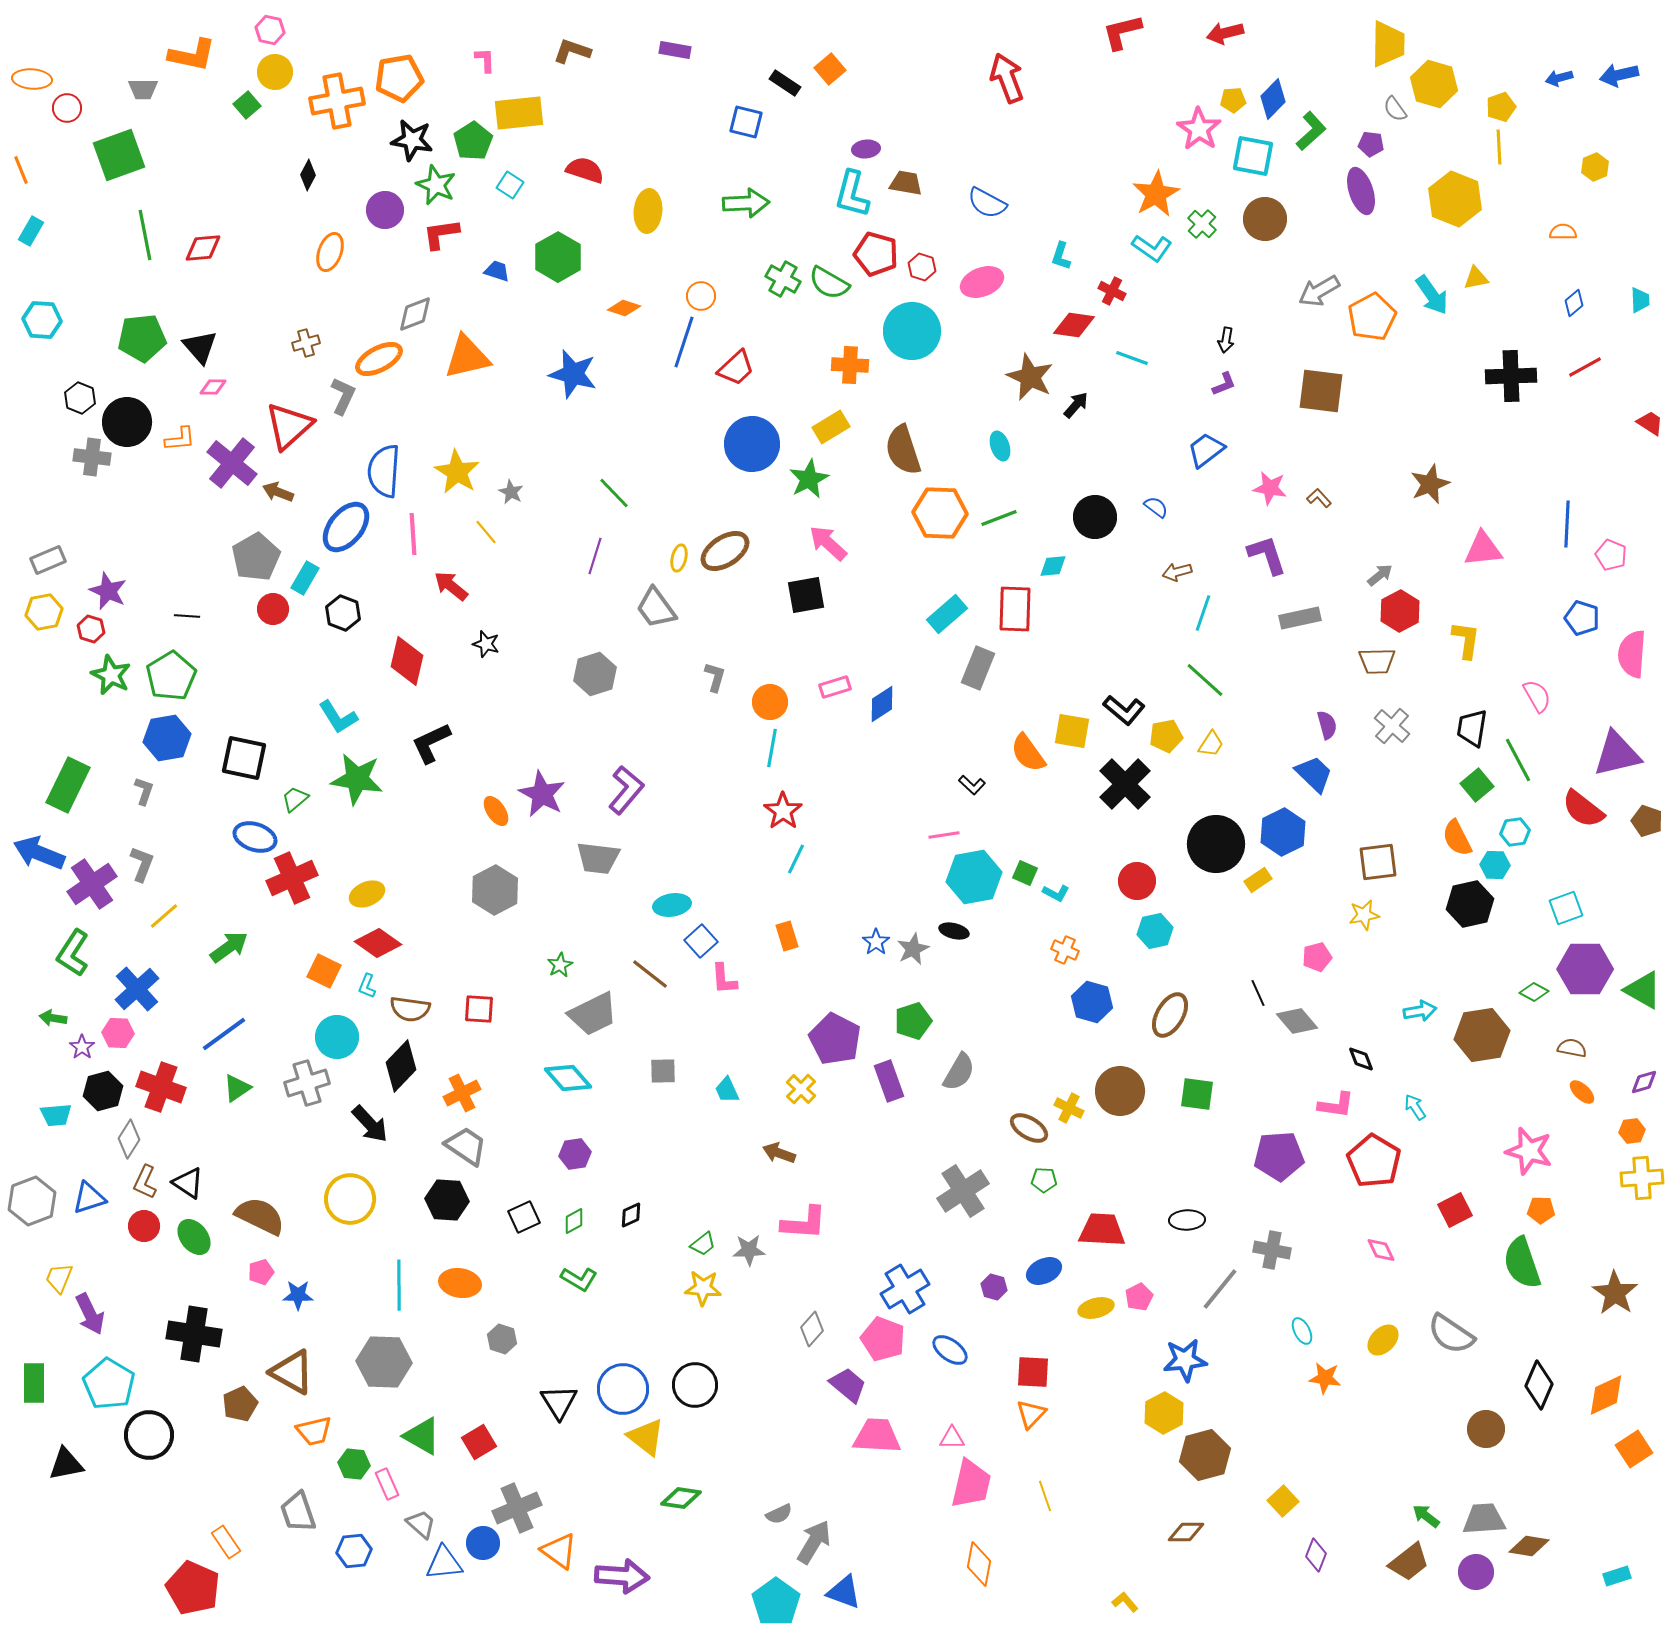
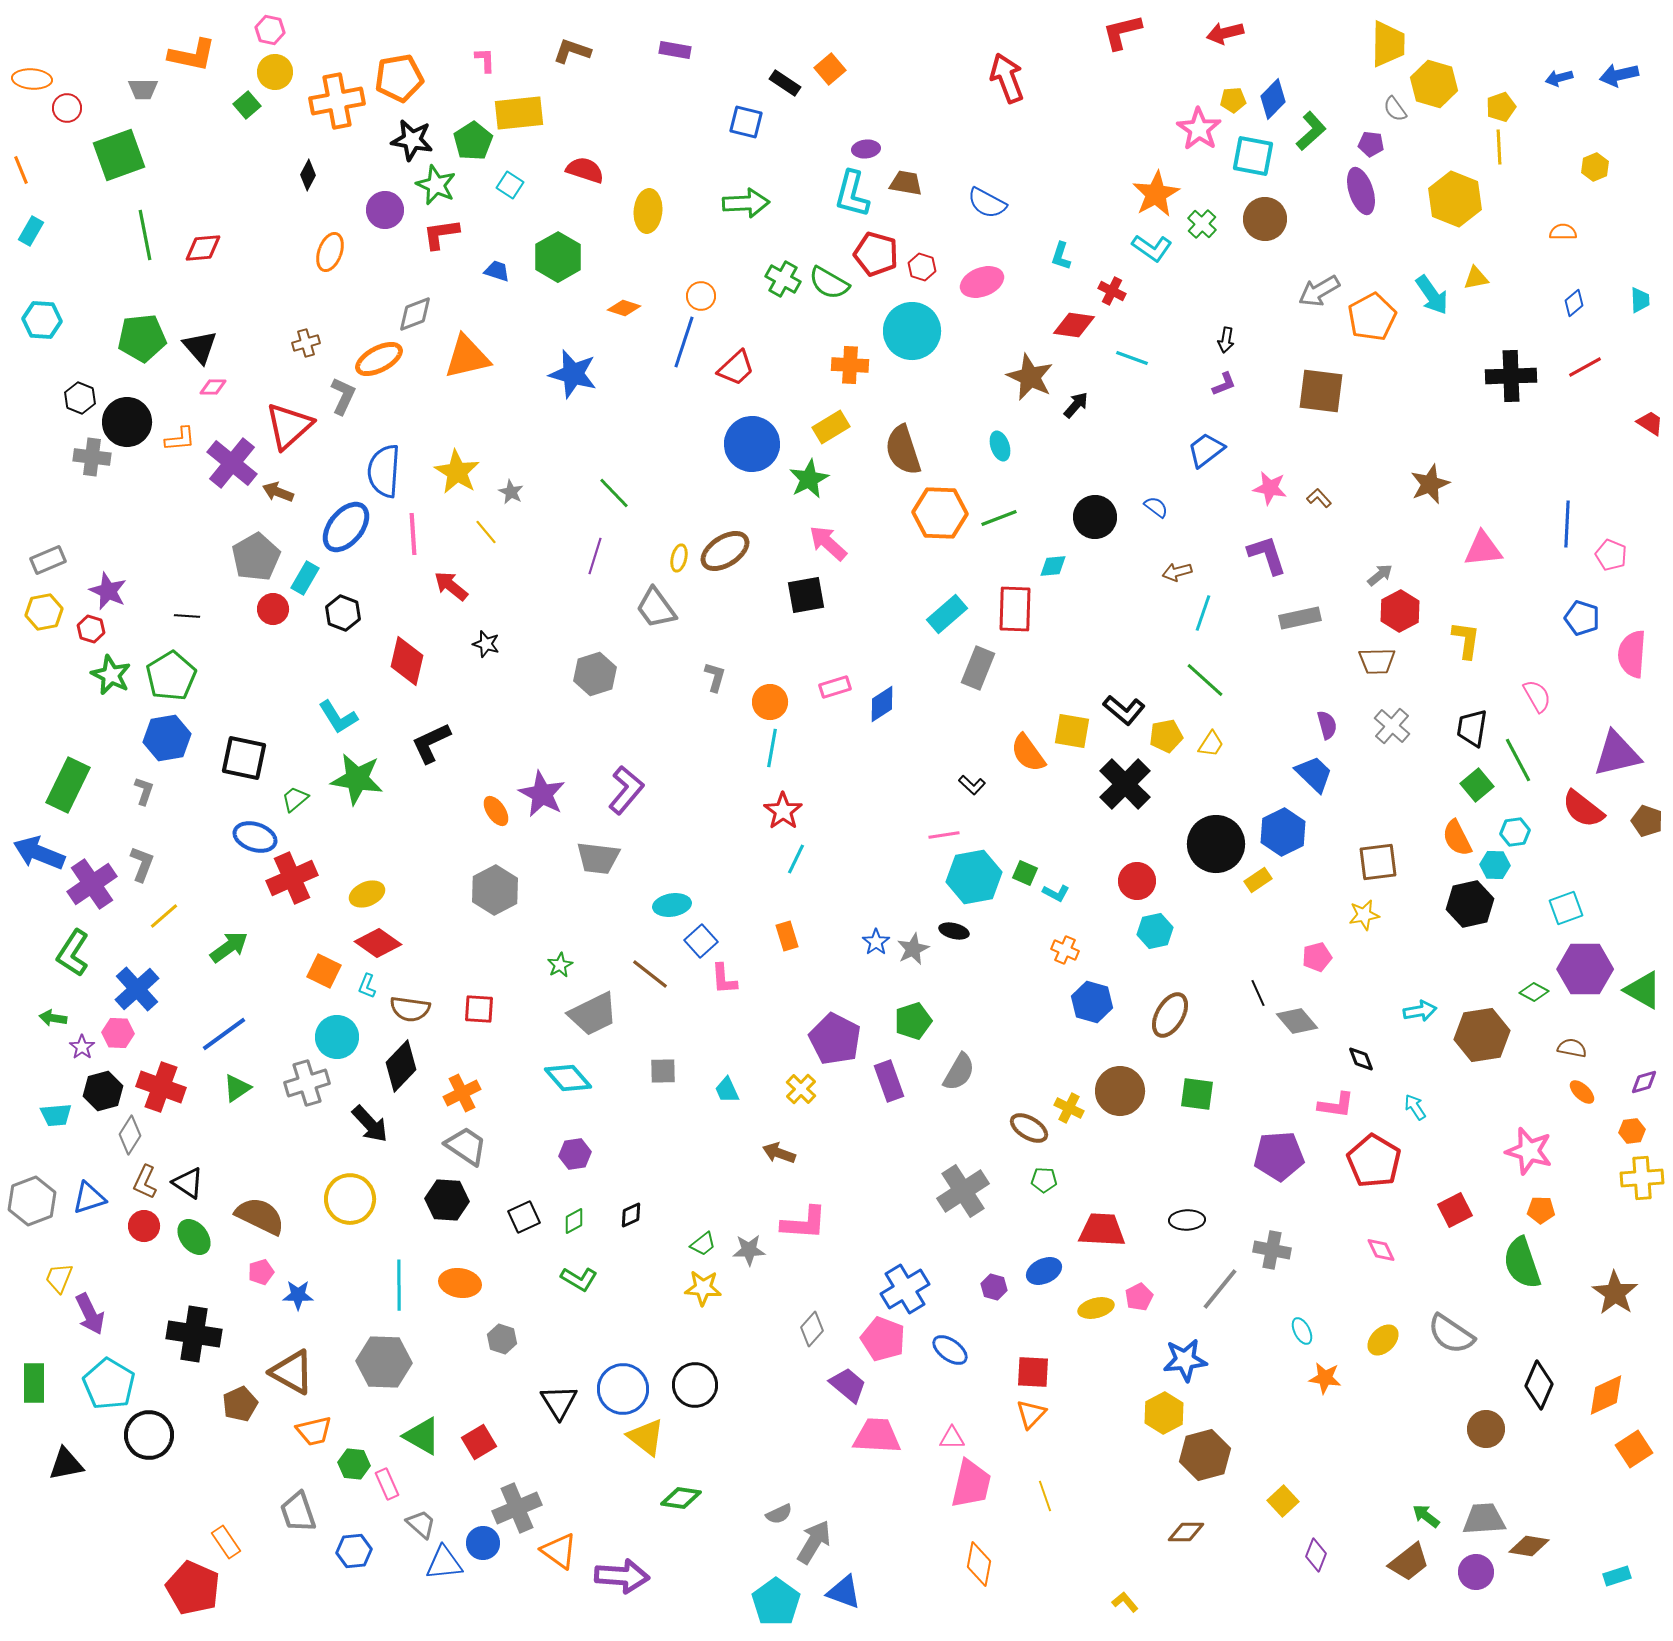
gray diamond at (129, 1139): moved 1 px right, 4 px up
